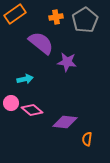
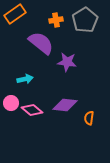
orange cross: moved 3 px down
purple diamond: moved 17 px up
orange semicircle: moved 2 px right, 21 px up
